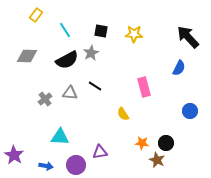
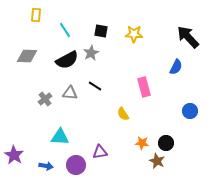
yellow rectangle: rotated 32 degrees counterclockwise
blue semicircle: moved 3 px left, 1 px up
brown star: moved 1 px down
